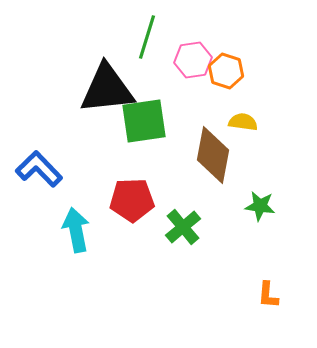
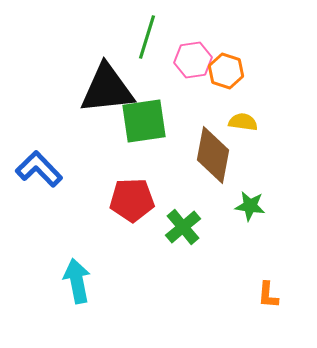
green star: moved 10 px left
cyan arrow: moved 1 px right, 51 px down
